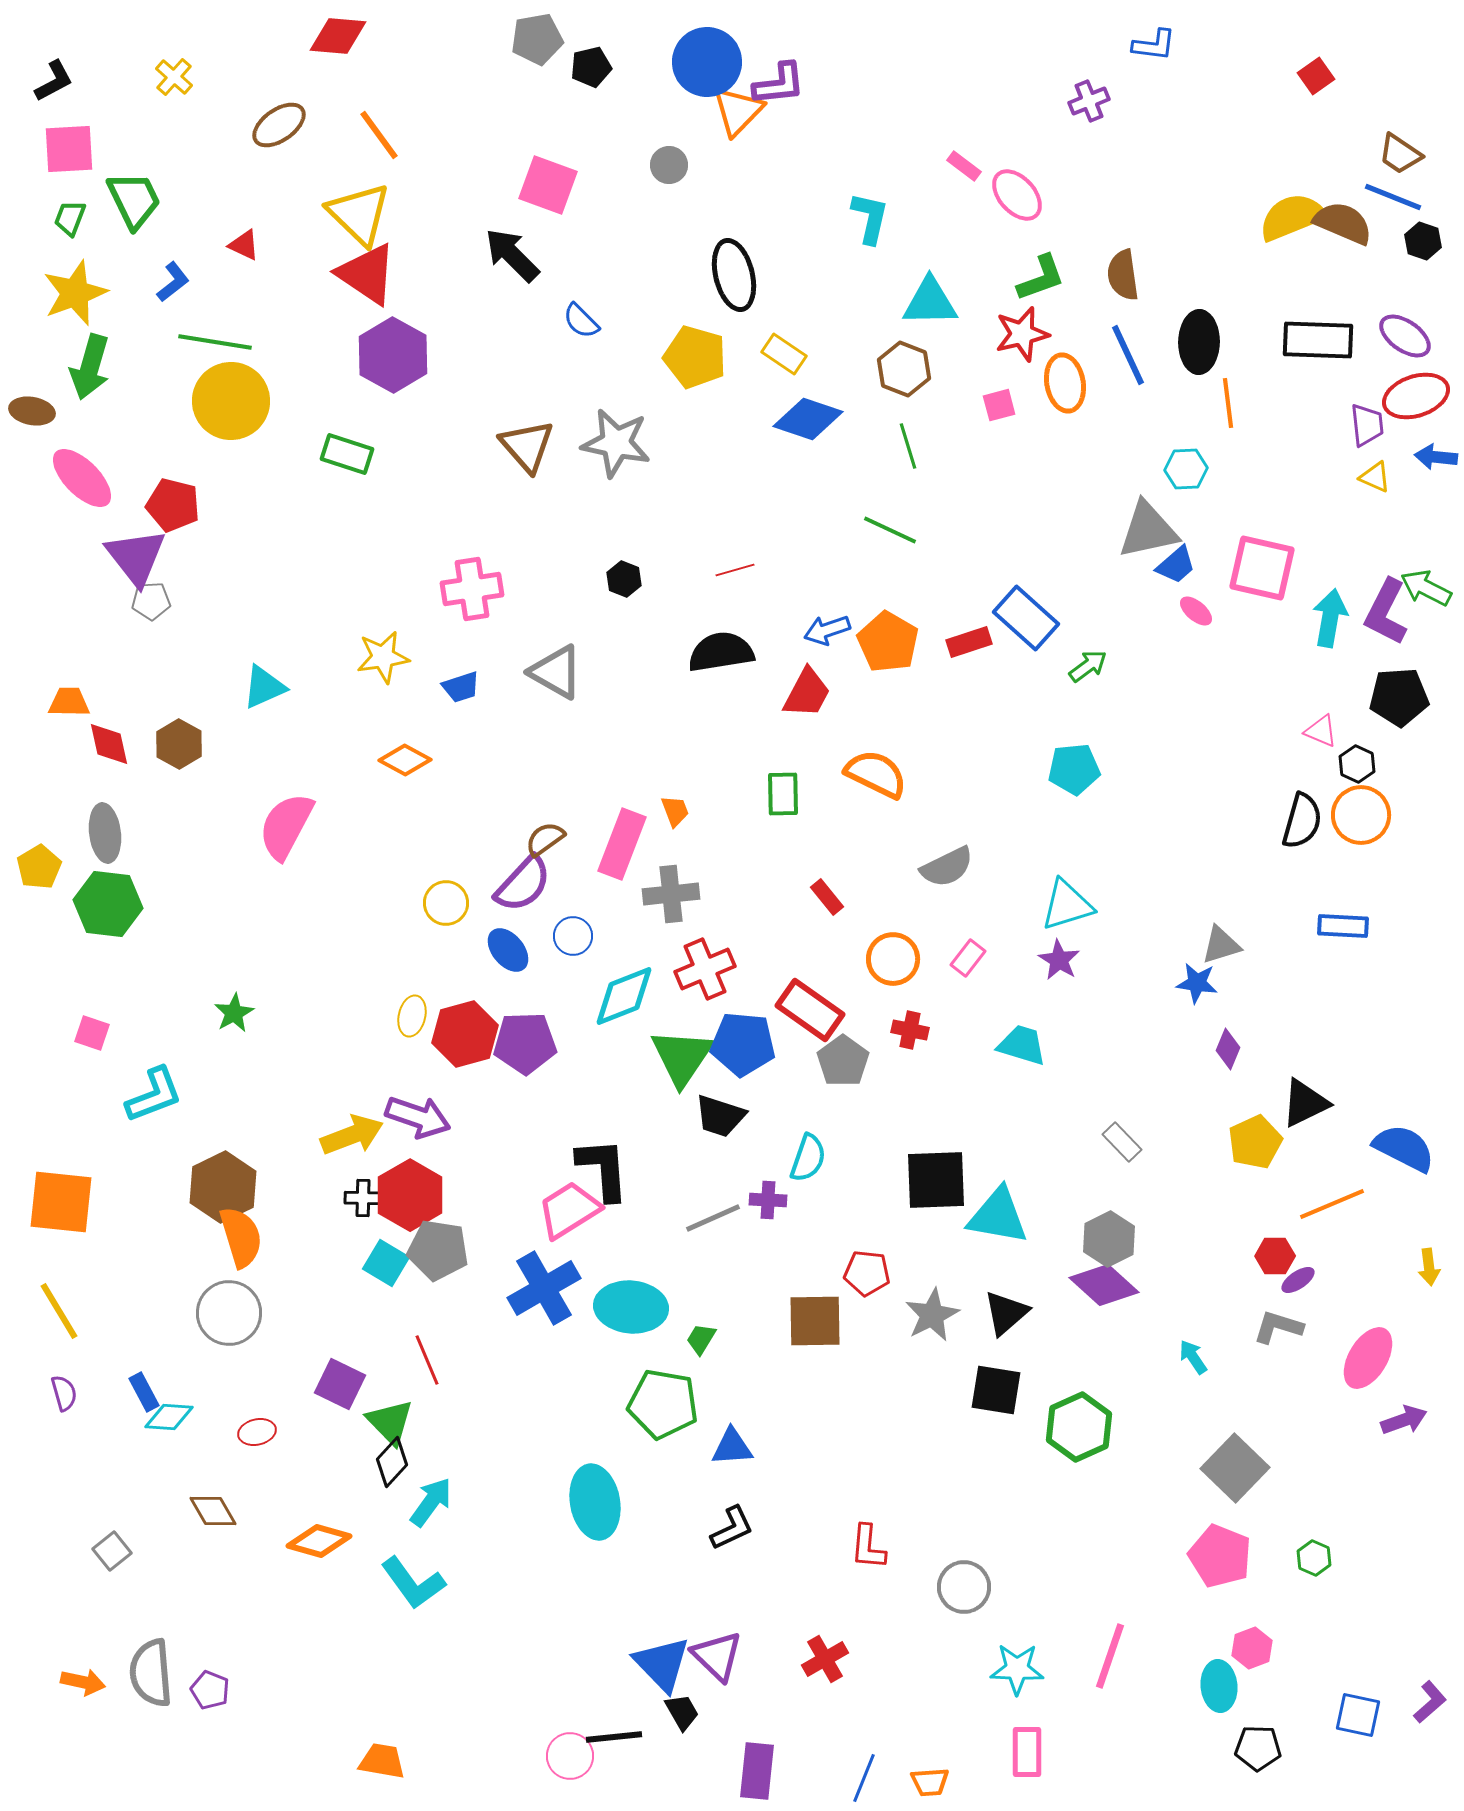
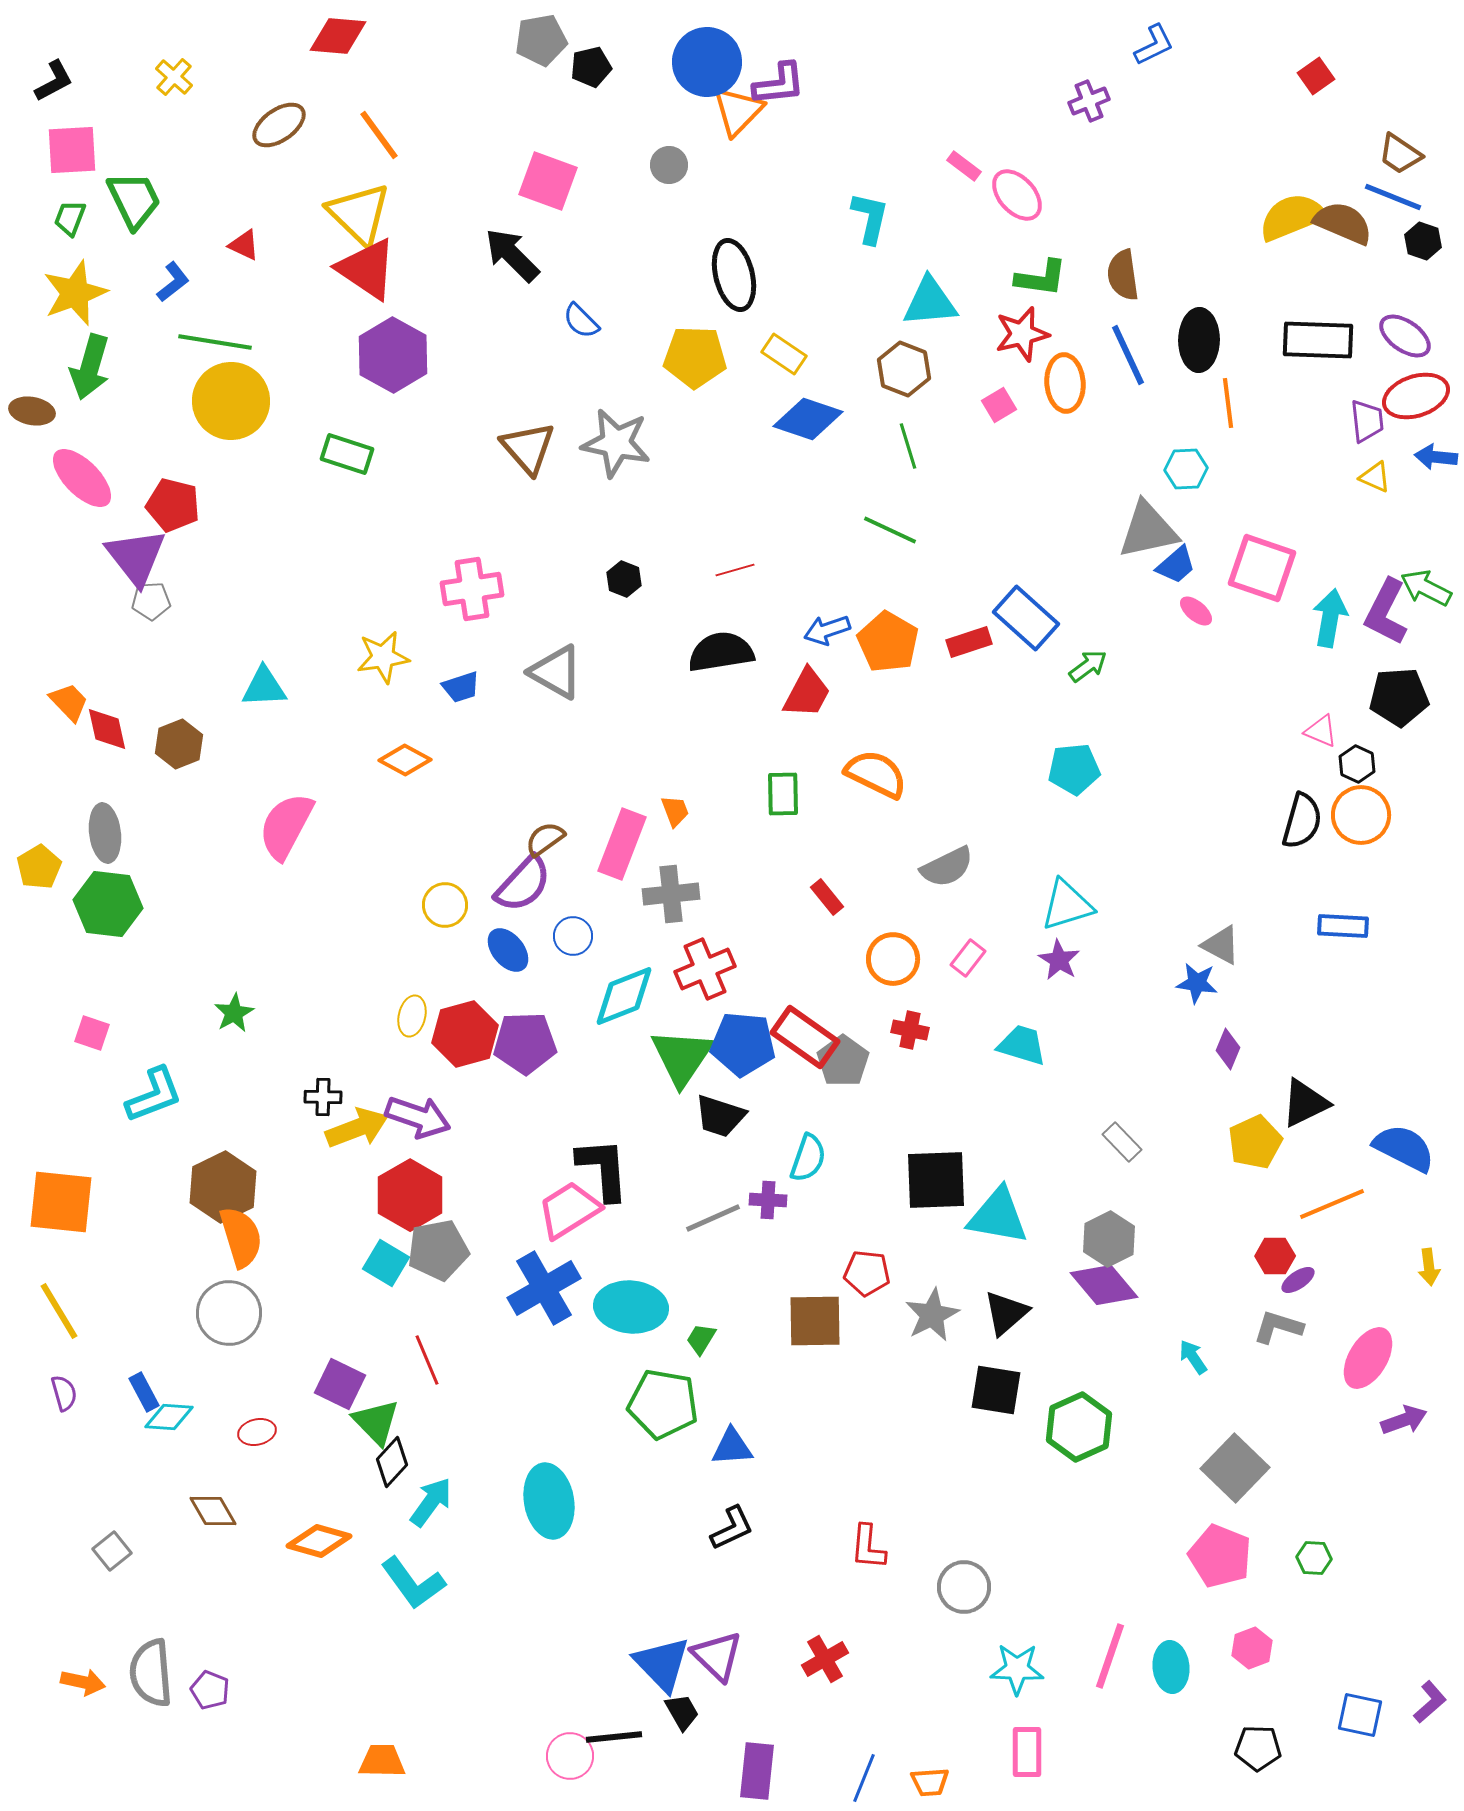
gray pentagon at (537, 39): moved 4 px right, 1 px down
blue L-shape at (1154, 45): rotated 33 degrees counterclockwise
pink square at (69, 149): moved 3 px right, 1 px down
pink square at (548, 185): moved 4 px up
red triangle at (367, 274): moved 5 px up
green L-shape at (1041, 278): rotated 28 degrees clockwise
cyan triangle at (930, 302): rotated 4 degrees counterclockwise
black ellipse at (1199, 342): moved 2 px up
yellow pentagon at (695, 357): rotated 14 degrees counterclockwise
orange ellipse at (1065, 383): rotated 6 degrees clockwise
pink square at (999, 405): rotated 16 degrees counterclockwise
purple trapezoid at (1367, 425): moved 4 px up
brown triangle at (527, 446): moved 1 px right, 2 px down
pink square at (1262, 568): rotated 6 degrees clockwise
cyan triangle at (264, 687): rotated 21 degrees clockwise
orange trapezoid at (69, 702): rotated 45 degrees clockwise
red diamond at (109, 744): moved 2 px left, 15 px up
brown hexagon at (179, 744): rotated 9 degrees clockwise
yellow circle at (446, 903): moved 1 px left, 2 px down
gray triangle at (1221, 945): rotated 45 degrees clockwise
red rectangle at (810, 1010): moved 5 px left, 27 px down
yellow arrow at (352, 1135): moved 5 px right, 7 px up
black cross at (363, 1198): moved 40 px left, 101 px up
gray pentagon at (438, 1250): rotated 20 degrees counterclockwise
purple diamond at (1104, 1285): rotated 8 degrees clockwise
green triangle at (390, 1422): moved 14 px left
cyan ellipse at (595, 1502): moved 46 px left, 1 px up
green hexagon at (1314, 1558): rotated 20 degrees counterclockwise
cyan ellipse at (1219, 1686): moved 48 px left, 19 px up
blue square at (1358, 1715): moved 2 px right
orange trapezoid at (382, 1761): rotated 9 degrees counterclockwise
